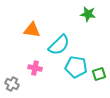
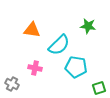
green star: moved 12 px down
green square: moved 14 px down
